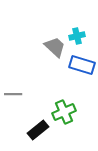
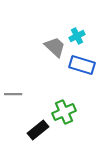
cyan cross: rotated 14 degrees counterclockwise
